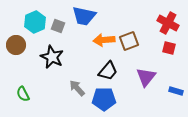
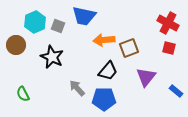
brown square: moved 7 px down
blue rectangle: rotated 24 degrees clockwise
